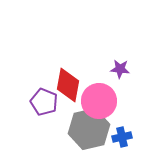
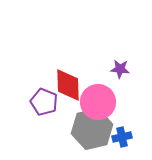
red diamond: rotated 12 degrees counterclockwise
pink circle: moved 1 px left, 1 px down
gray hexagon: moved 3 px right
